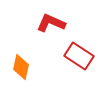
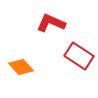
orange diamond: rotated 55 degrees counterclockwise
